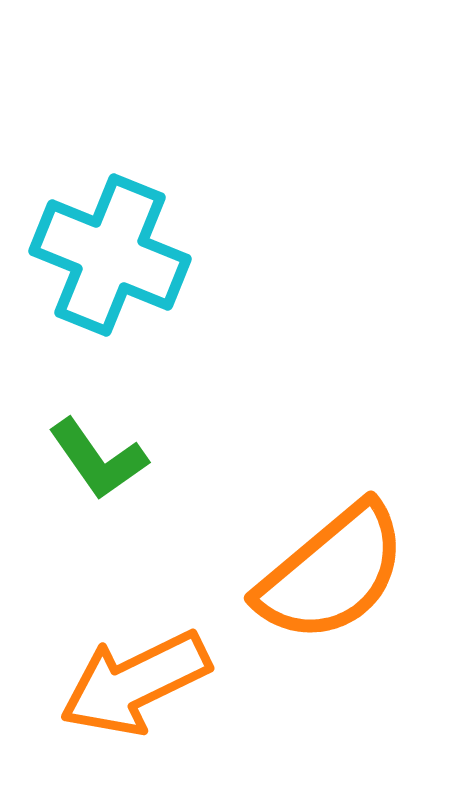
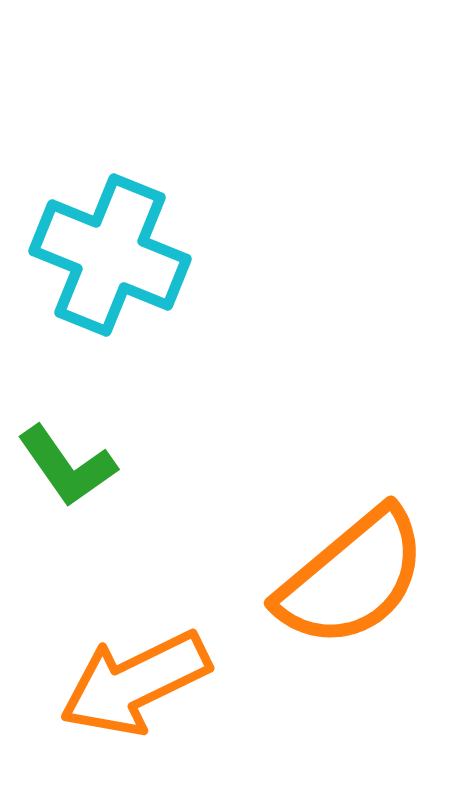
green L-shape: moved 31 px left, 7 px down
orange semicircle: moved 20 px right, 5 px down
